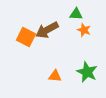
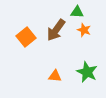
green triangle: moved 1 px right, 2 px up
brown arrow: moved 9 px right; rotated 25 degrees counterclockwise
orange square: rotated 24 degrees clockwise
